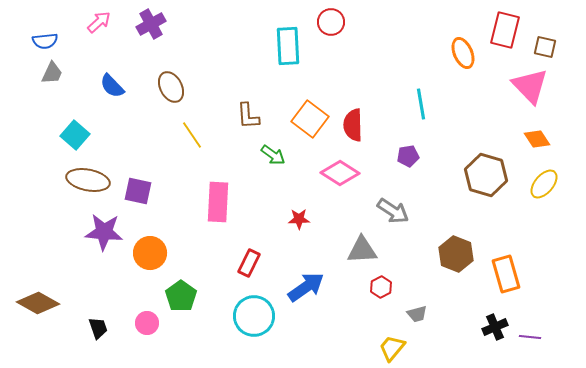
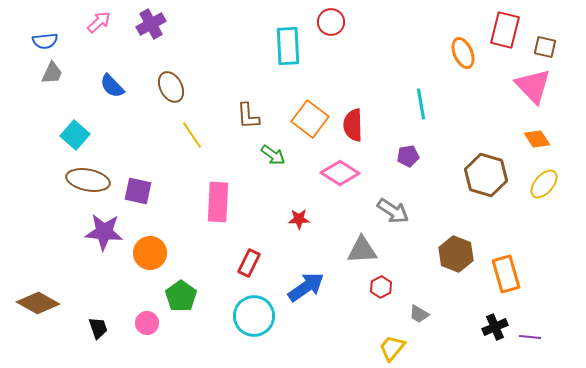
pink triangle at (530, 86): moved 3 px right
gray trapezoid at (417, 314): moved 2 px right; rotated 45 degrees clockwise
